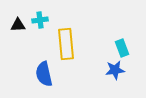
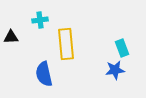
black triangle: moved 7 px left, 12 px down
